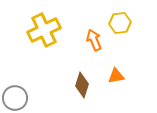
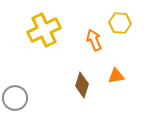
yellow hexagon: rotated 10 degrees clockwise
